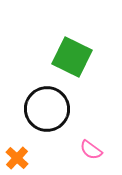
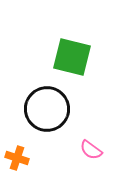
green square: rotated 12 degrees counterclockwise
orange cross: rotated 25 degrees counterclockwise
